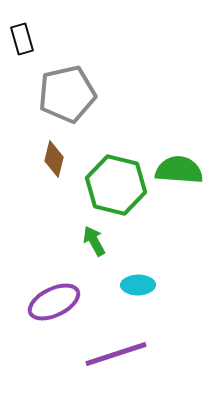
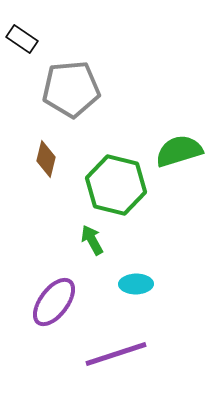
black rectangle: rotated 40 degrees counterclockwise
gray pentagon: moved 4 px right, 5 px up; rotated 8 degrees clockwise
brown diamond: moved 8 px left
green semicircle: moved 19 px up; rotated 21 degrees counterclockwise
green arrow: moved 2 px left, 1 px up
cyan ellipse: moved 2 px left, 1 px up
purple ellipse: rotated 27 degrees counterclockwise
